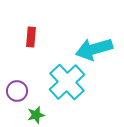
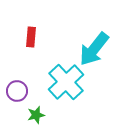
cyan arrow: rotated 36 degrees counterclockwise
cyan cross: moved 1 px left
